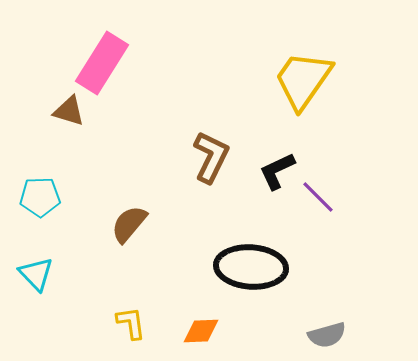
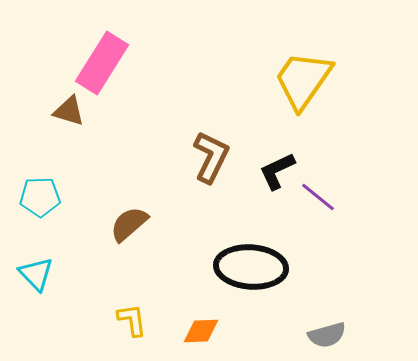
purple line: rotated 6 degrees counterclockwise
brown semicircle: rotated 9 degrees clockwise
yellow L-shape: moved 1 px right, 3 px up
